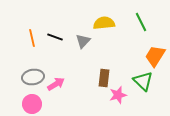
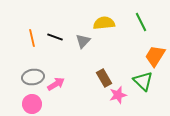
brown rectangle: rotated 36 degrees counterclockwise
